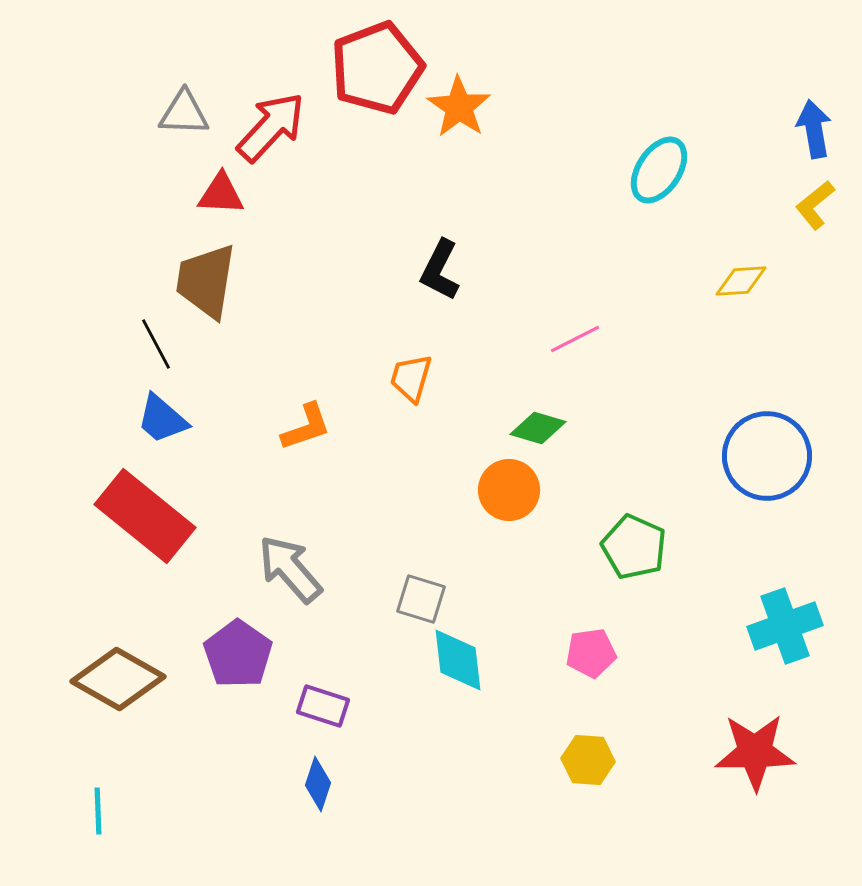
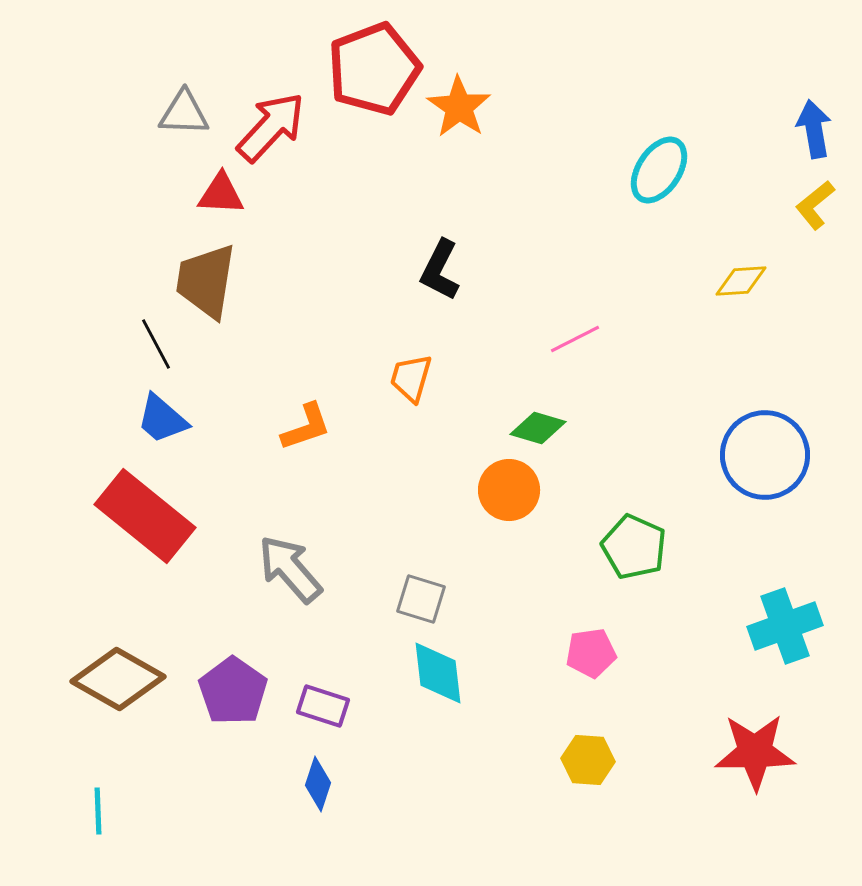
red pentagon: moved 3 px left, 1 px down
blue circle: moved 2 px left, 1 px up
purple pentagon: moved 5 px left, 37 px down
cyan diamond: moved 20 px left, 13 px down
